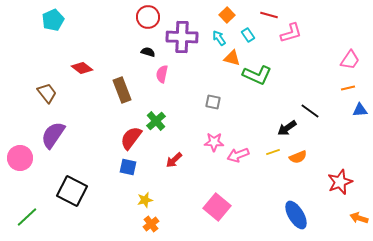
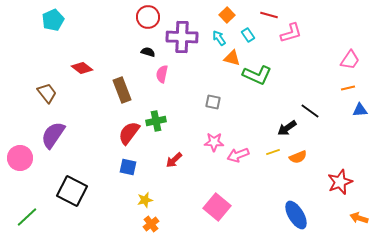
green cross: rotated 30 degrees clockwise
red semicircle: moved 2 px left, 5 px up
